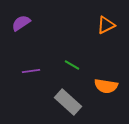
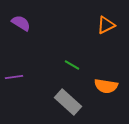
purple semicircle: rotated 66 degrees clockwise
purple line: moved 17 px left, 6 px down
